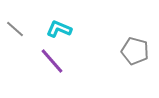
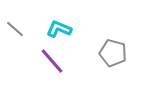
gray pentagon: moved 22 px left, 2 px down
